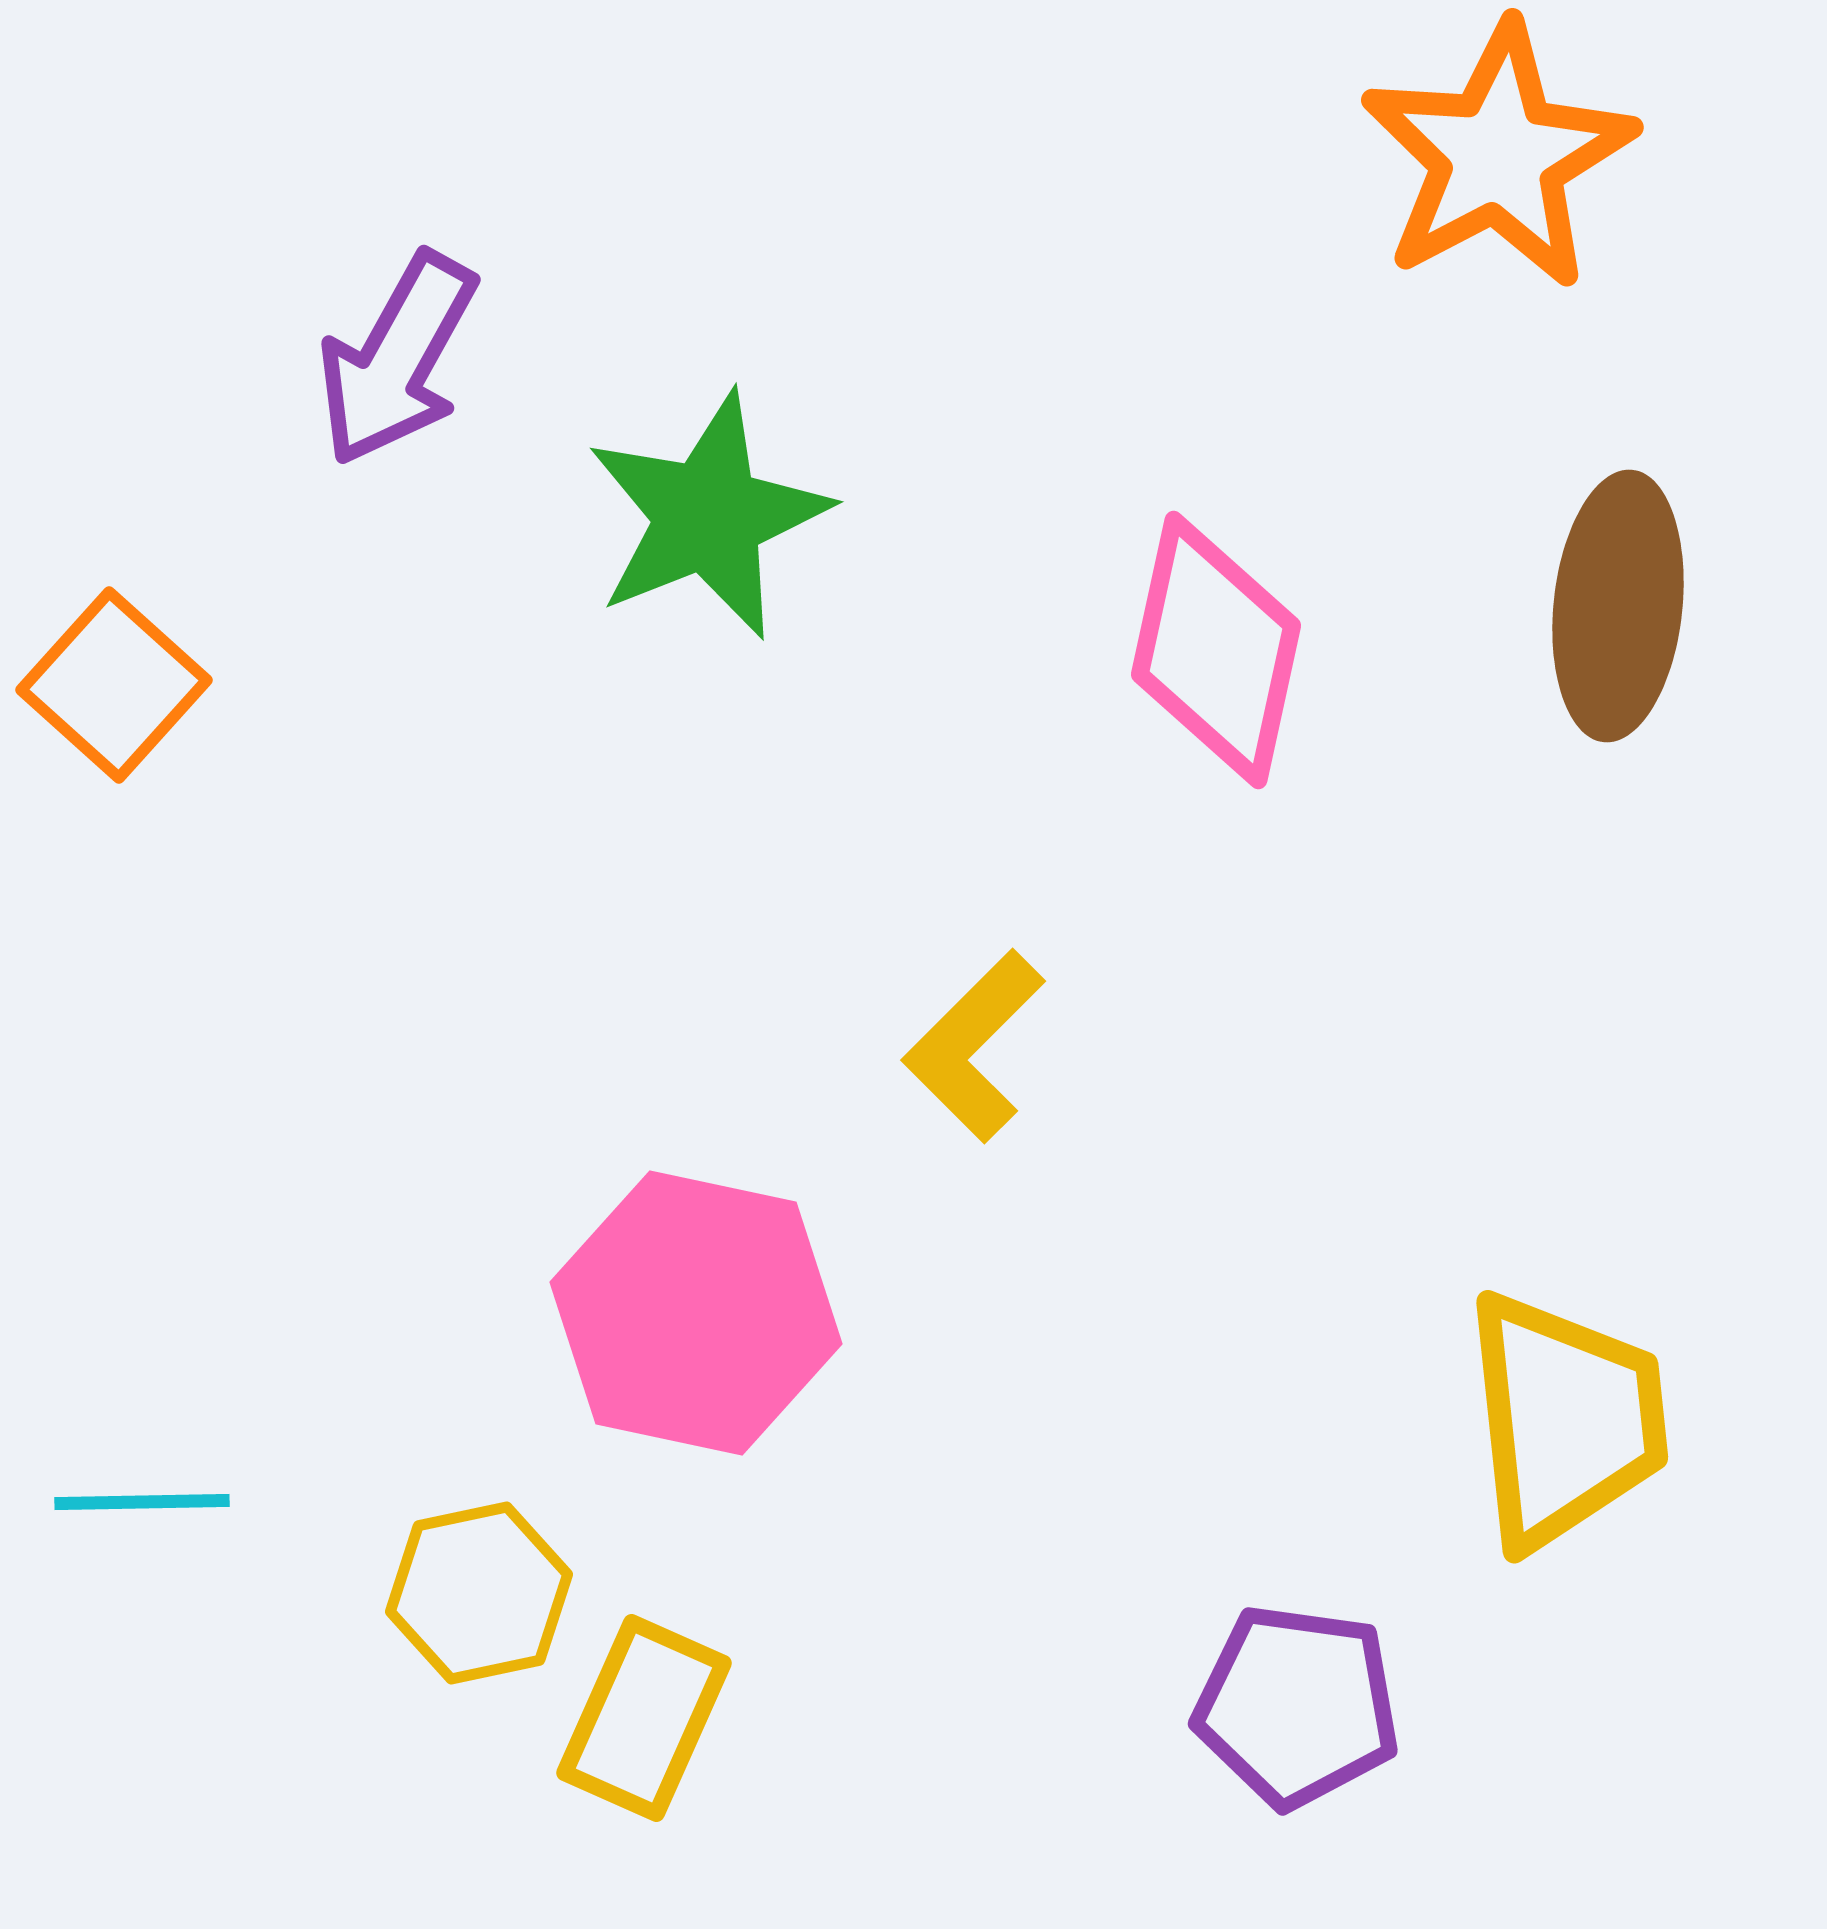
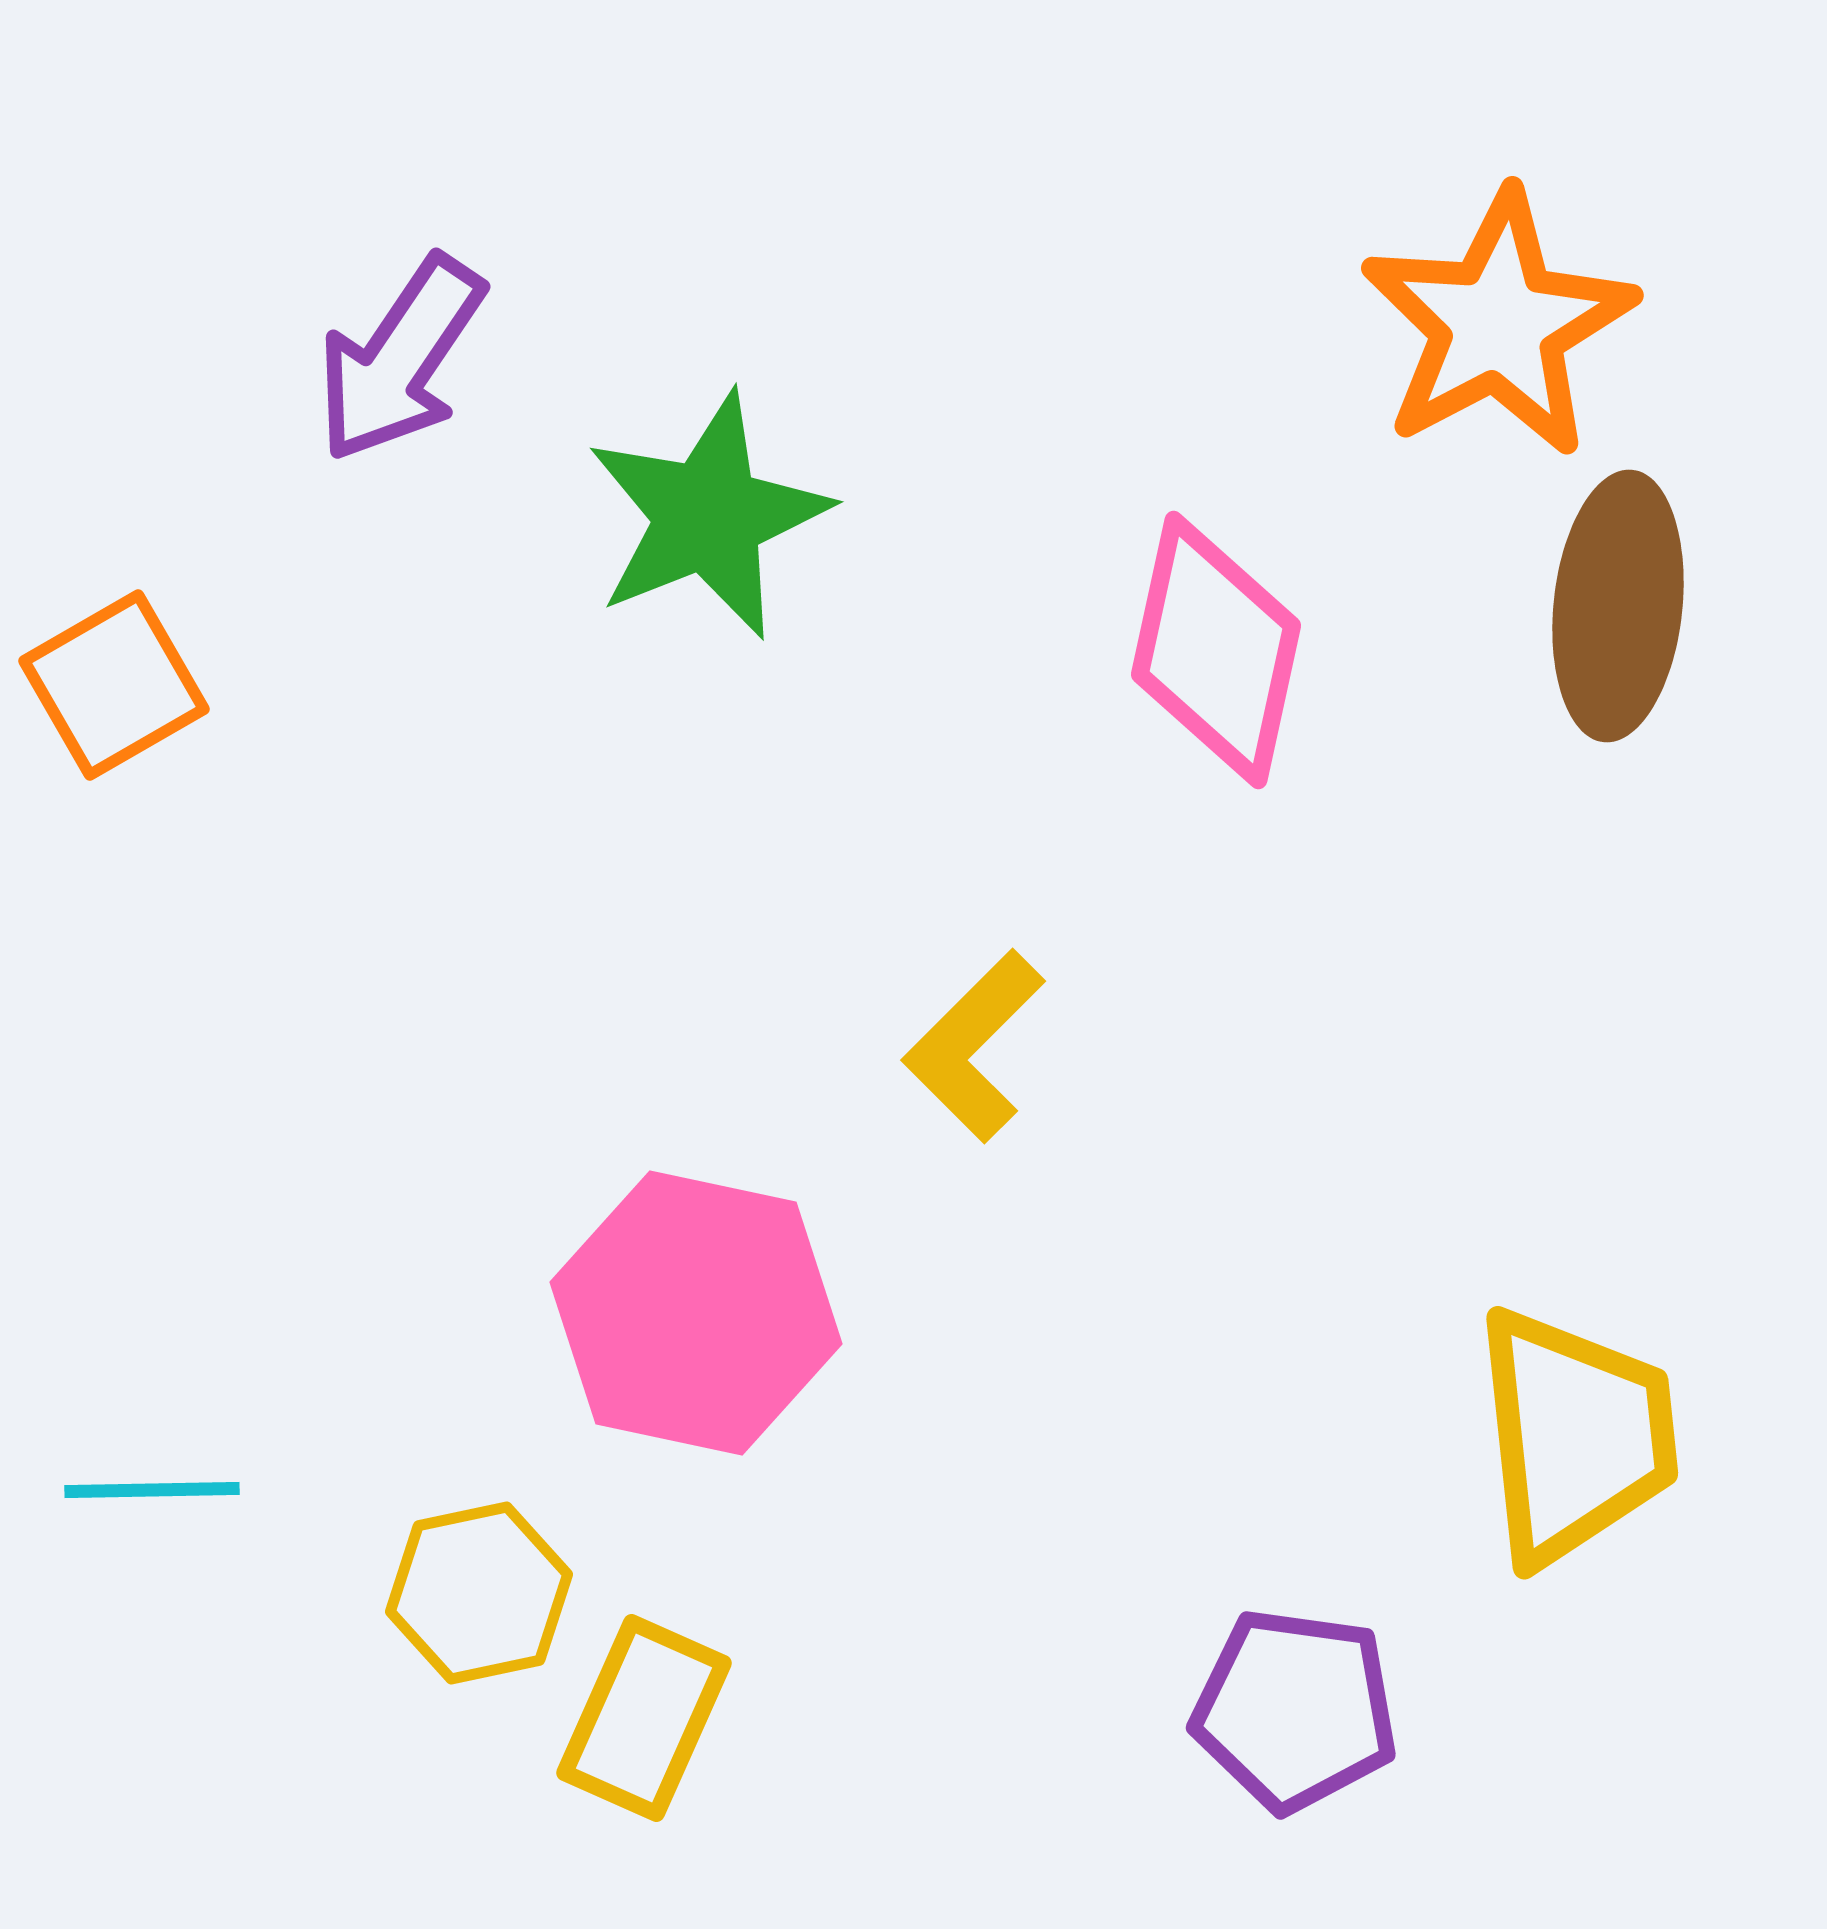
orange star: moved 168 px down
purple arrow: moved 3 px right; rotated 5 degrees clockwise
orange square: rotated 18 degrees clockwise
yellow trapezoid: moved 10 px right, 16 px down
cyan line: moved 10 px right, 12 px up
purple pentagon: moved 2 px left, 4 px down
